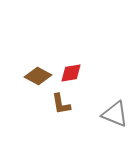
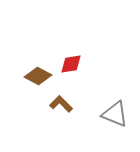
red diamond: moved 9 px up
brown L-shape: rotated 145 degrees clockwise
